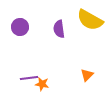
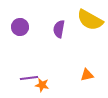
purple semicircle: rotated 18 degrees clockwise
orange triangle: rotated 32 degrees clockwise
orange star: moved 1 px down
